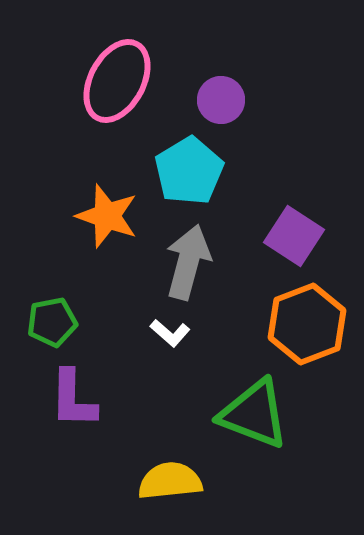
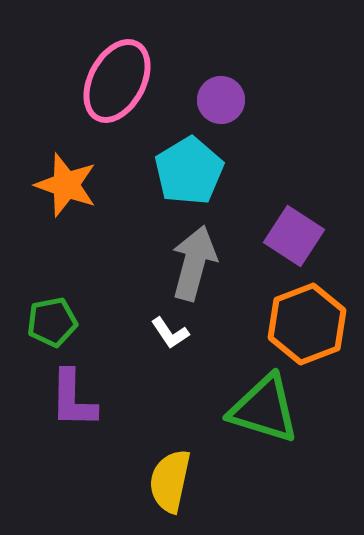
orange star: moved 41 px left, 31 px up
gray arrow: moved 6 px right, 1 px down
white L-shape: rotated 15 degrees clockwise
green triangle: moved 10 px right, 5 px up; rotated 4 degrees counterclockwise
yellow semicircle: rotated 72 degrees counterclockwise
